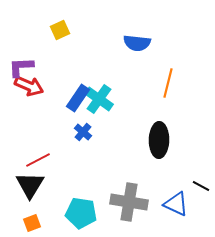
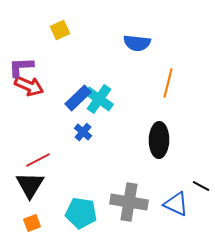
blue rectangle: rotated 12 degrees clockwise
